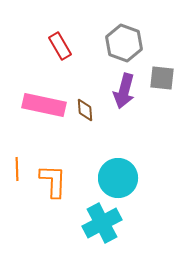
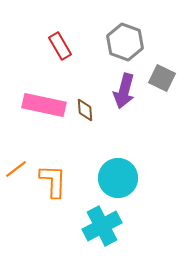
gray hexagon: moved 1 px right, 1 px up
gray square: rotated 20 degrees clockwise
orange line: moved 1 px left; rotated 55 degrees clockwise
cyan cross: moved 3 px down
